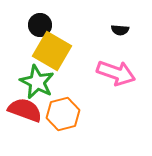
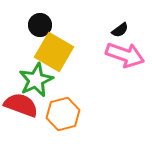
black semicircle: rotated 42 degrees counterclockwise
yellow square: moved 2 px right, 1 px down
pink arrow: moved 9 px right, 18 px up
green star: moved 1 px left, 2 px up; rotated 20 degrees clockwise
red semicircle: moved 4 px left, 5 px up
